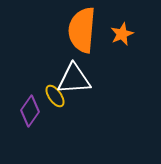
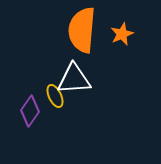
yellow ellipse: rotated 10 degrees clockwise
